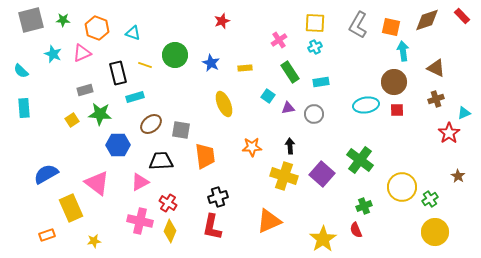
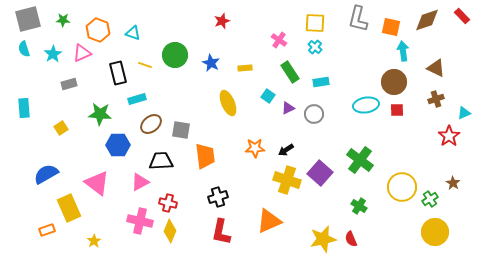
gray square at (31, 20): moved 3 px left, 1 px up
gray L-shape at (358, 25): moved 6 px up; rotated 16 degrees counterclockwise
orange hexagon at (97, 28): moved 1 px right, 2 px down
pink cross at (279, 40): rotated 21 degrees counterclockwise
cyan cross at (315, 47): rotated 24 degrees counterclockwise
cyan star at (53, 54): rotated 18 degrees clockwise
cyan semicircle at (21, 71): moved 3 px right, 22 px up; rotated 28 degrees clockwise
gray rectangle at (85, 90): moved 16 px left, 6 px up
cyan rectangle at (135, 97): moved 2 px right, 2 px down
yellow ellipse at (224, 104): moved 4 px right, 1 px up
purple triangle at (288, 108): rotated 16 degrees counterclockwise
yellow square at (72, 120): moved 11 px left, 8 px down
red star at (449, 133): moved 3 px down
black arrow at (290, 146): moved 4 px left, 4 px down; rotated 119 degrees counterclockwise
orange star at (252, 147): moved 3 px right, 1 px down
purple square at (322, 174): moved 2 px left, 1 px up
yellow cross at (284, 176): moved 3 px right, 4 px down
brown star at (458, 176): moved 5 px left, 7 px down
red cross at (168, 203): rotated 18 degrees counterclockwise
green cross at (364, 206): moved 5 px left; rotated 35 degrees counterclockwise
yellow rectangle at (71, 208): moved 2 px left
red L-shape at (212, 227): moved 9 px right, 5 px down
red semicircle at (356, 230): moved 5 px left, 9 px down
orange rectangle at (47, 235): moved 5 px up
yellow star at (323, 239): rotated 20 degrees clockwise
yellow star at (94, 241): rotated 24 degrees counterclockwise
